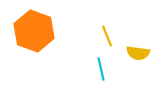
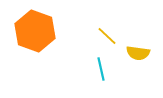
orange hexagon: moved 1 px right
yellow line: rotated 25 degrees counterclockwise
